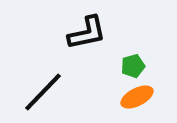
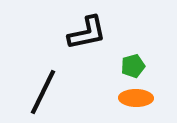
black line: rotated 18 degrees counterclockwise
orange ellipse: moved 1 px left, 1 px down; rotated 28 degrees clockwise
